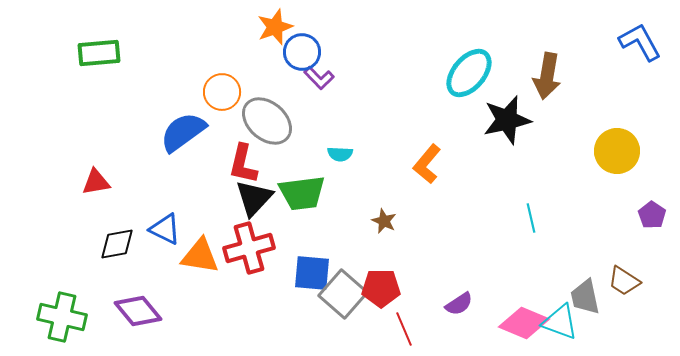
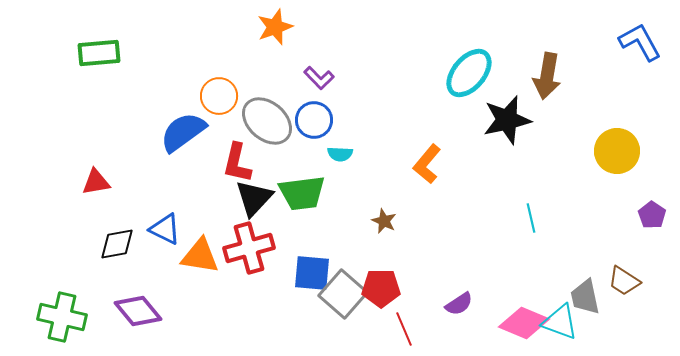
blue circle: moved 12 px right, 68 px down
orange circle: moved 3 px left, 4 px down
red L-shape: moved 6 px left, 1 px up
